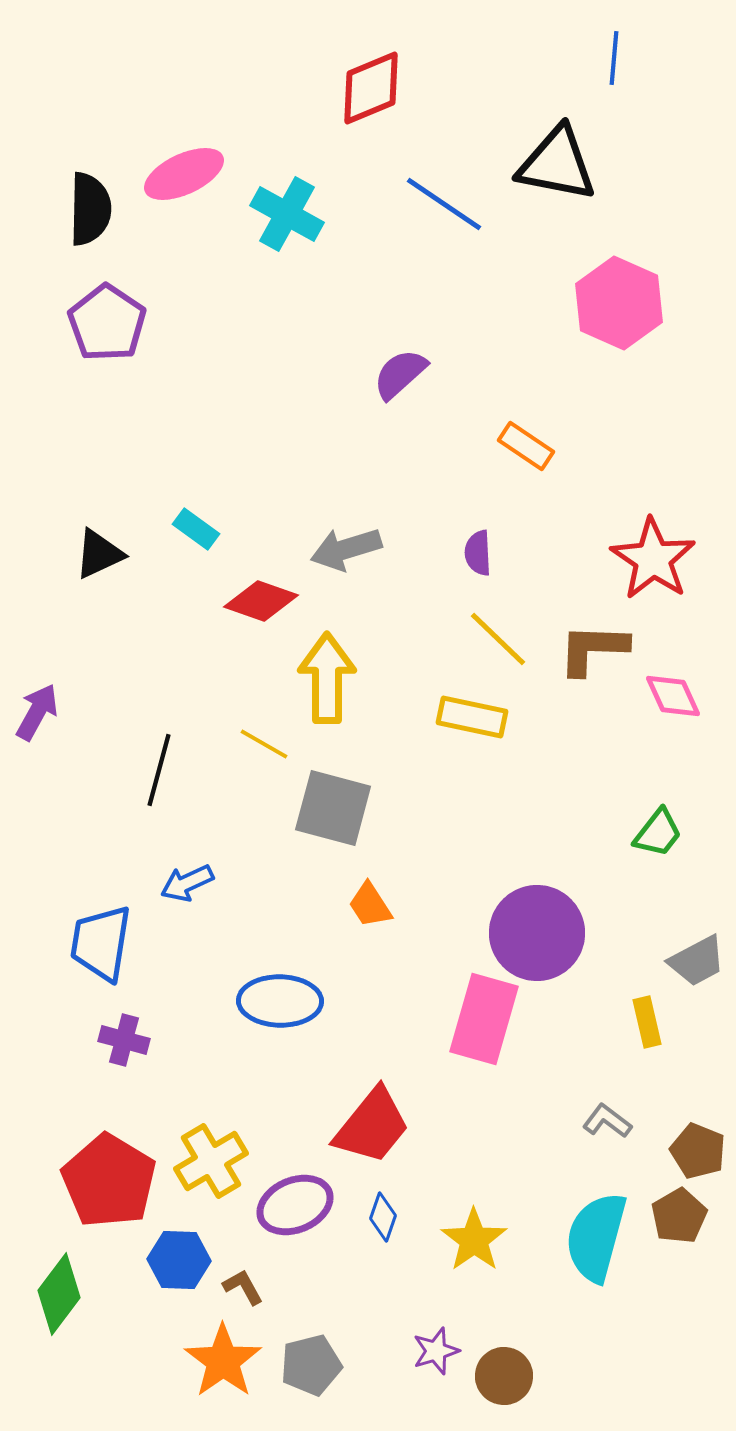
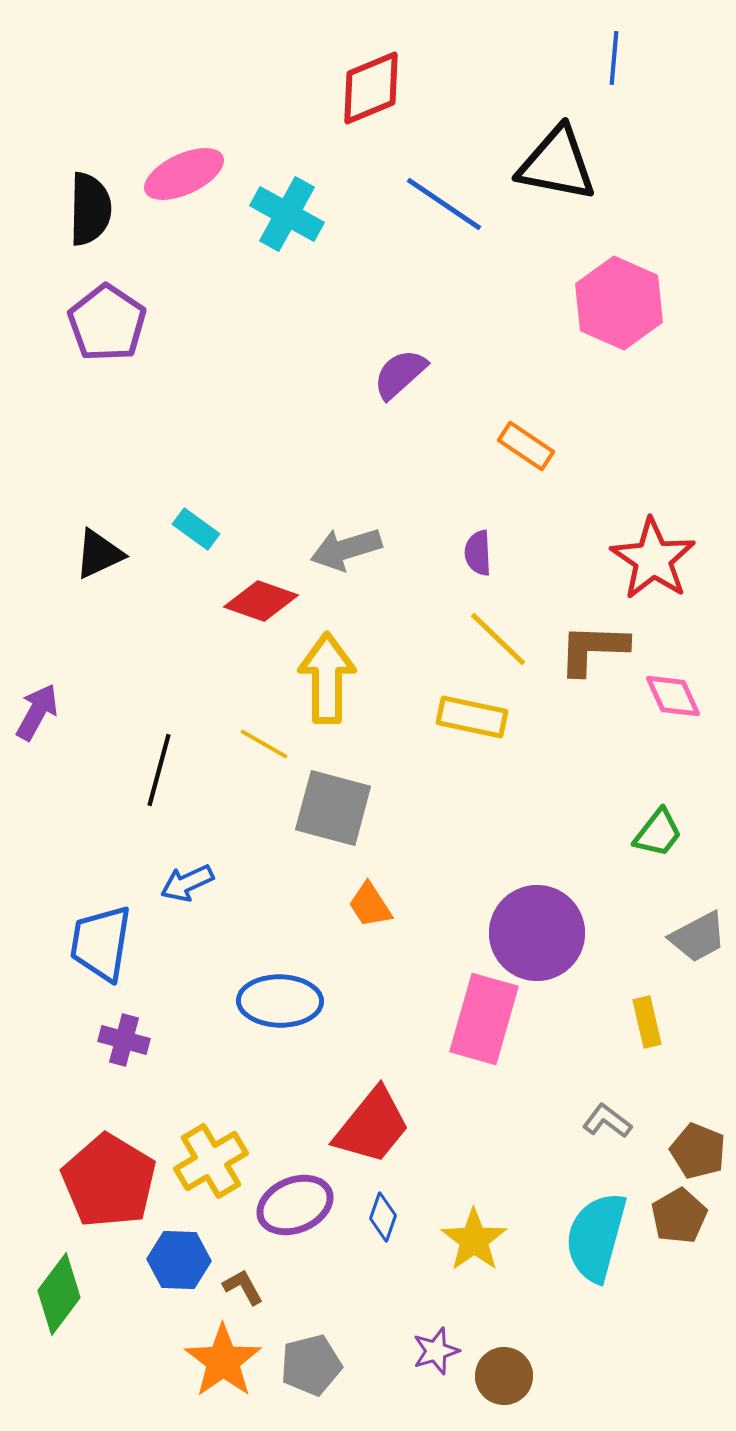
gray trapezoid at (697, 961): moved 1 px right, 24 px up
